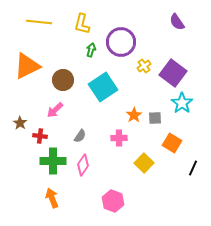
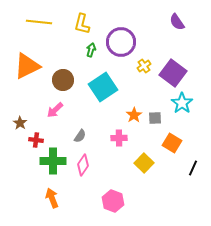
red cross: moved 4 px left, 4 px down
